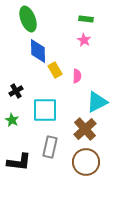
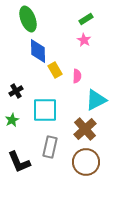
green rectangle: rotated 40 degrees counterclockwise
cyan triangle: moved 1 px left, 2 px up
green star: rotated 16 degrees clockwise
black L-shape: rotated 60 degrees clockwise
